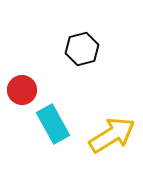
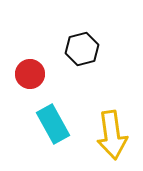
red circle: moved 8 px right, 16 px up
yellow arrow: rotated 114 degrees clockwise
